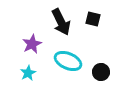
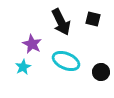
purple star: rotated 18 degrees counterclockwise
cyan ellipse: moved 2 px left
cyan star: moved 5 px left, 6 px up
